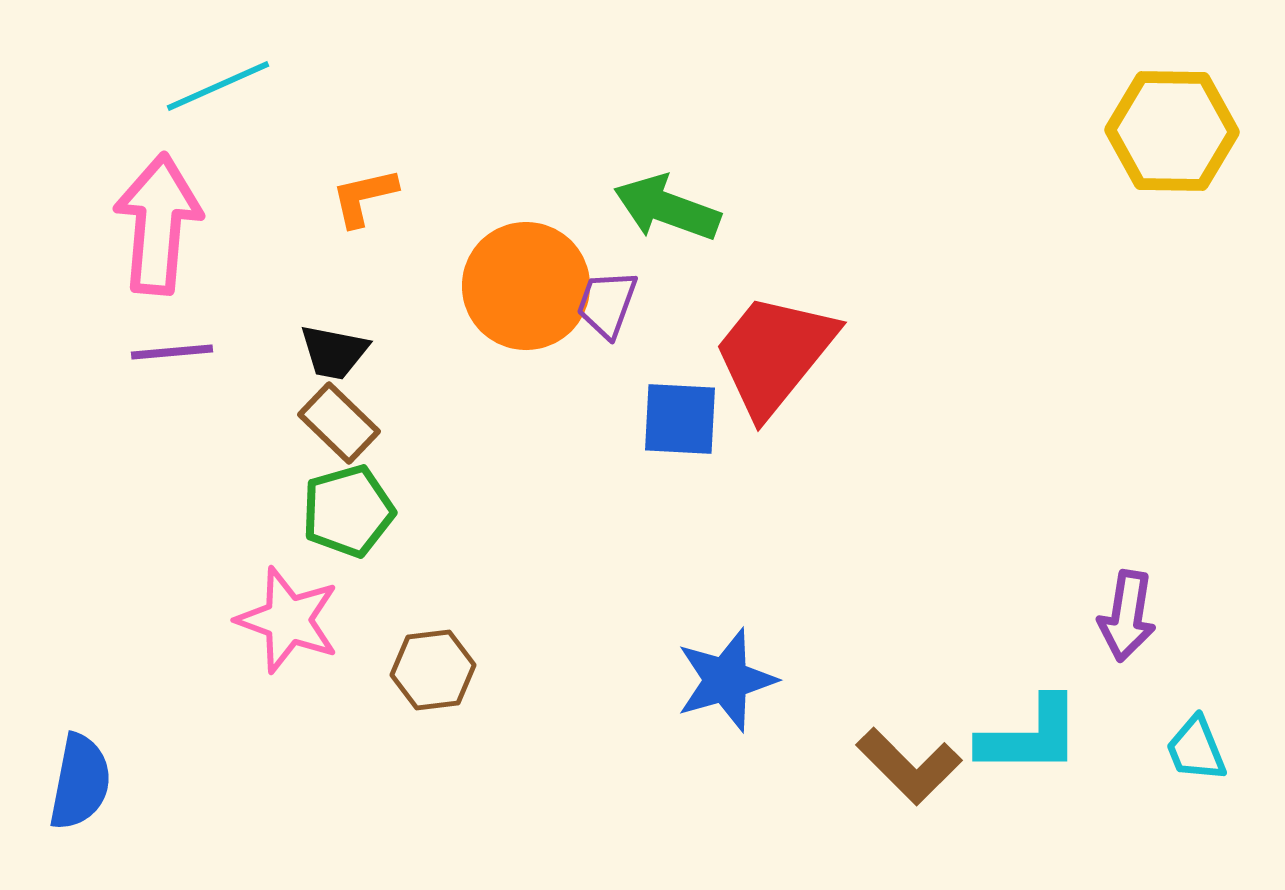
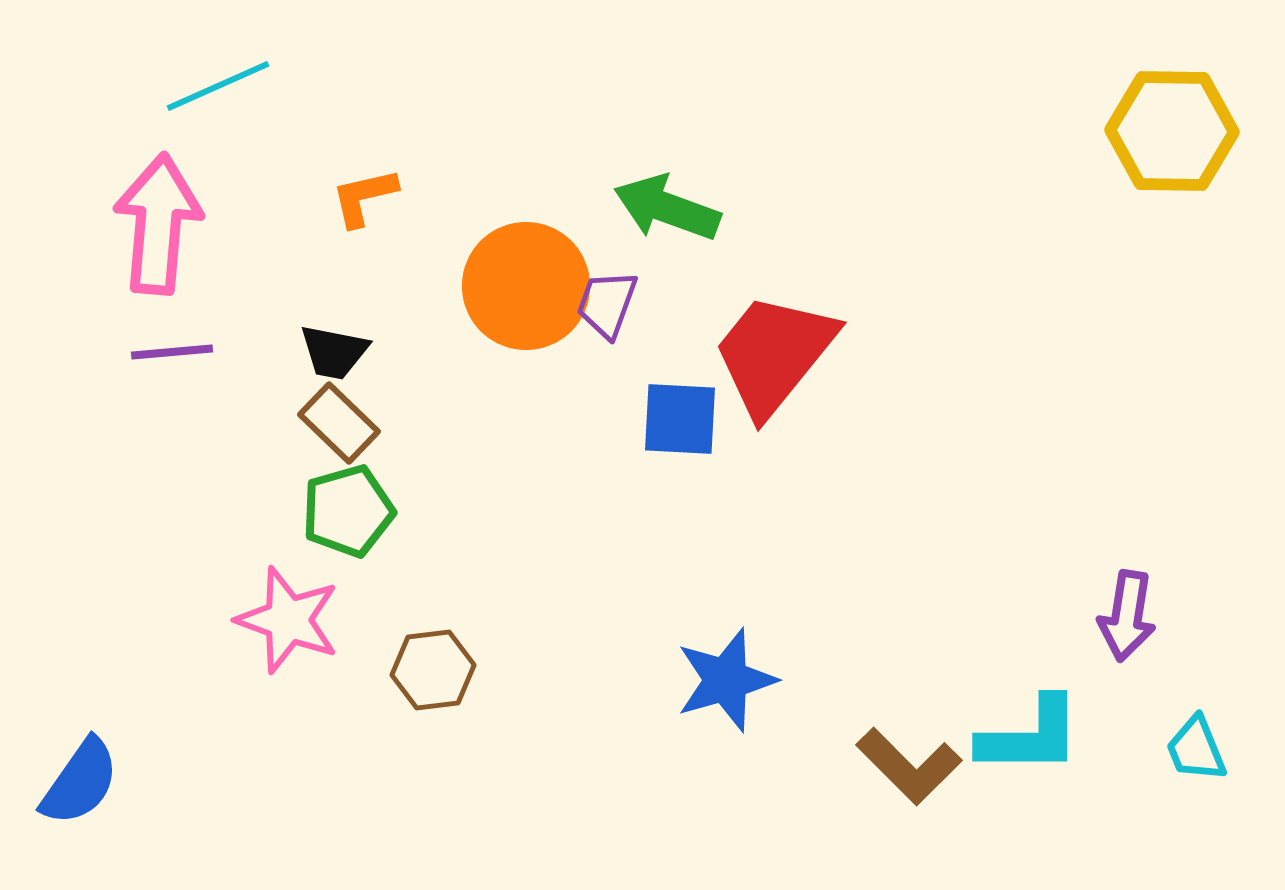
blue semicircle: rotated 24 degrees clockwise
